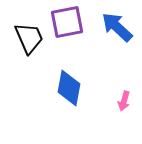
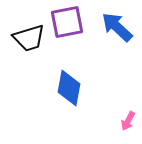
black trapezoid: rotated 96 degrees clockwise
pink arrow: moved 4 px right, 20 px down; rotated 12 degrees clockwise
